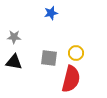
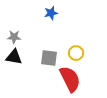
black triangle: moved 5 px up
red semicircle: moved 1 px left; rotated 40 degrees counterclockwise
